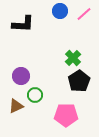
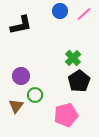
black L-shape: moved 2 px left, 1 px down; rotated 15 degrees counterclockwise
brown triangle: rotated 28 degrees counterclockwise
pink pentagon: rotated 15 degrees counterclockwise
